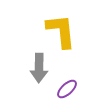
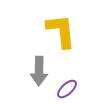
gray arrow: moved 3 px down
